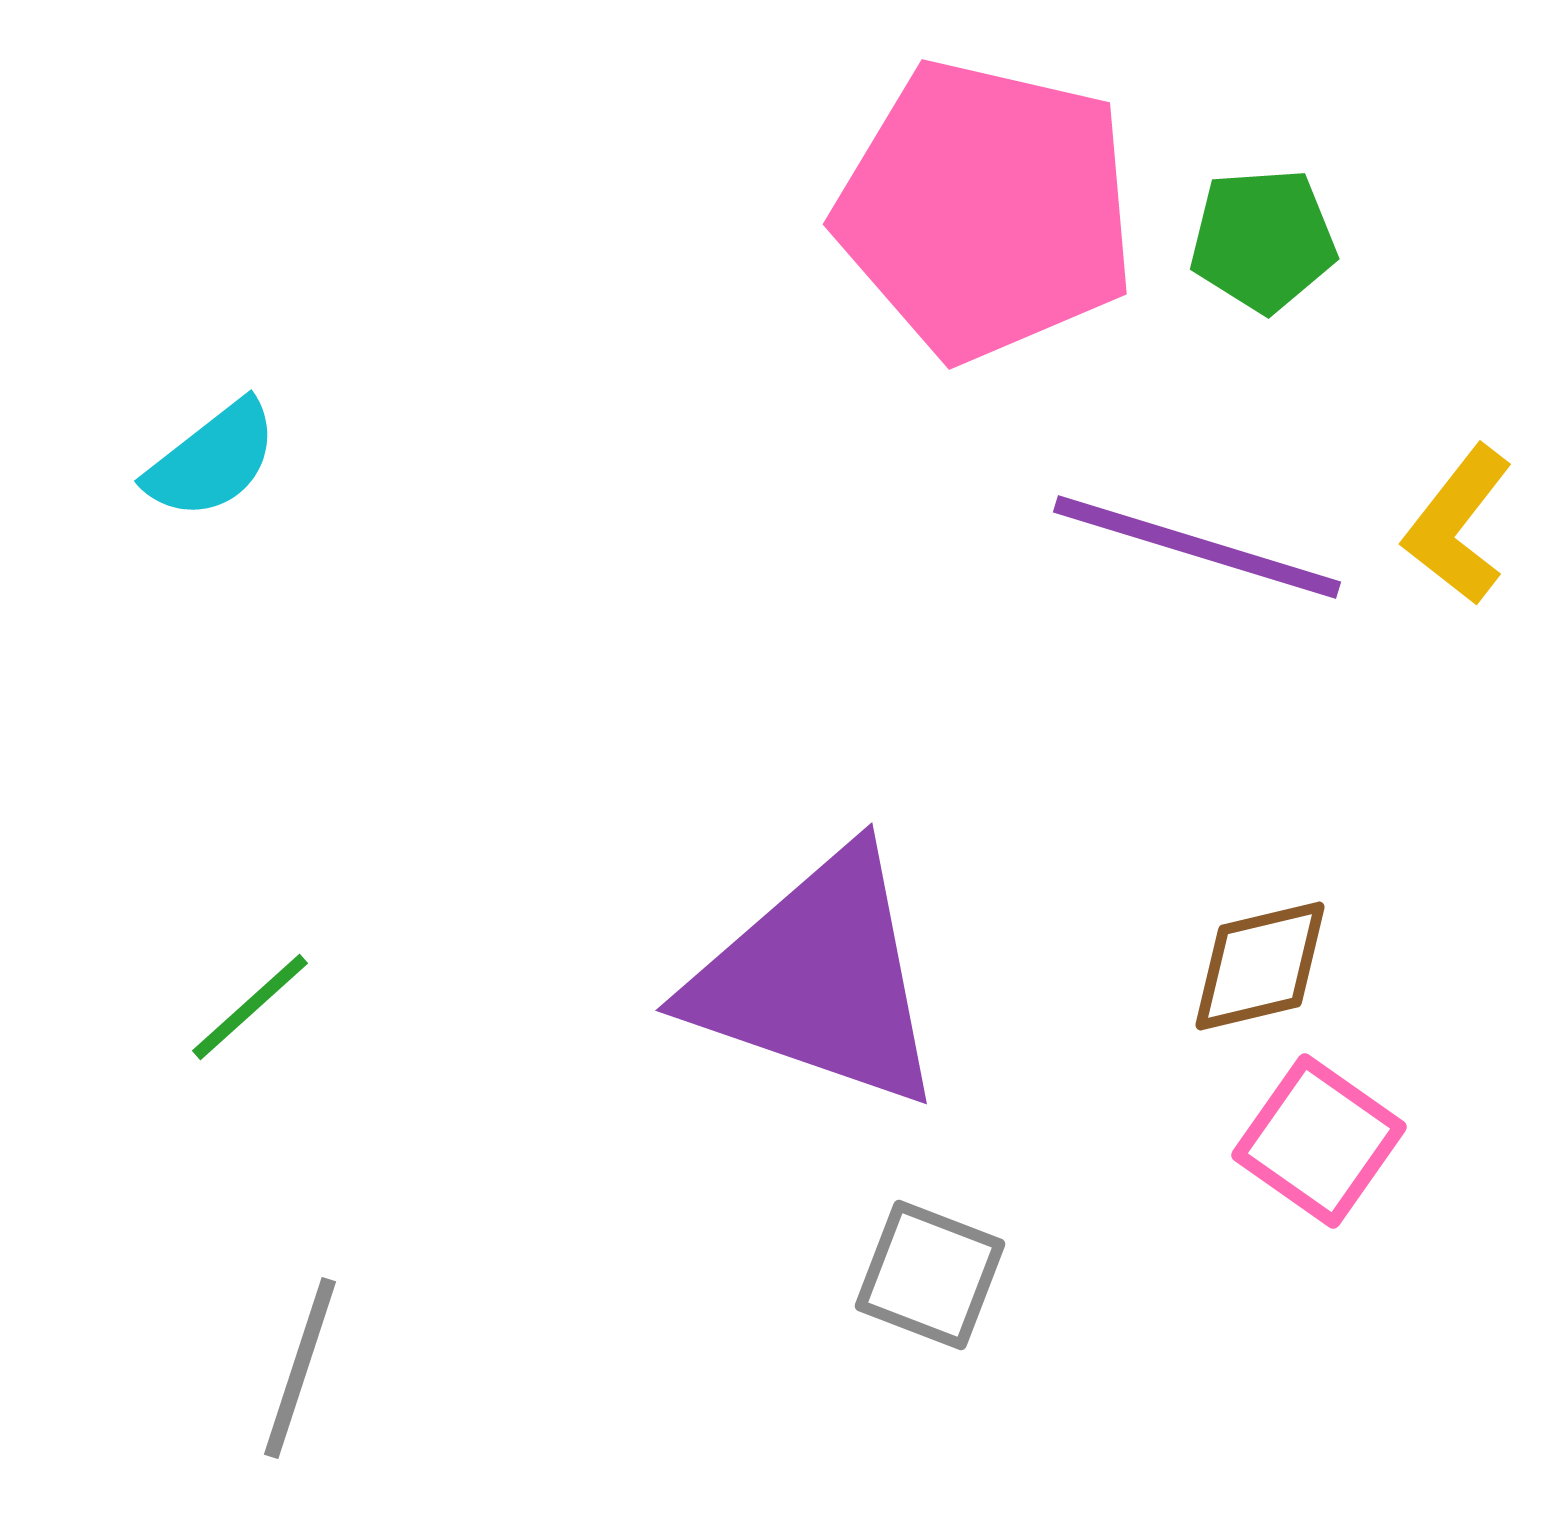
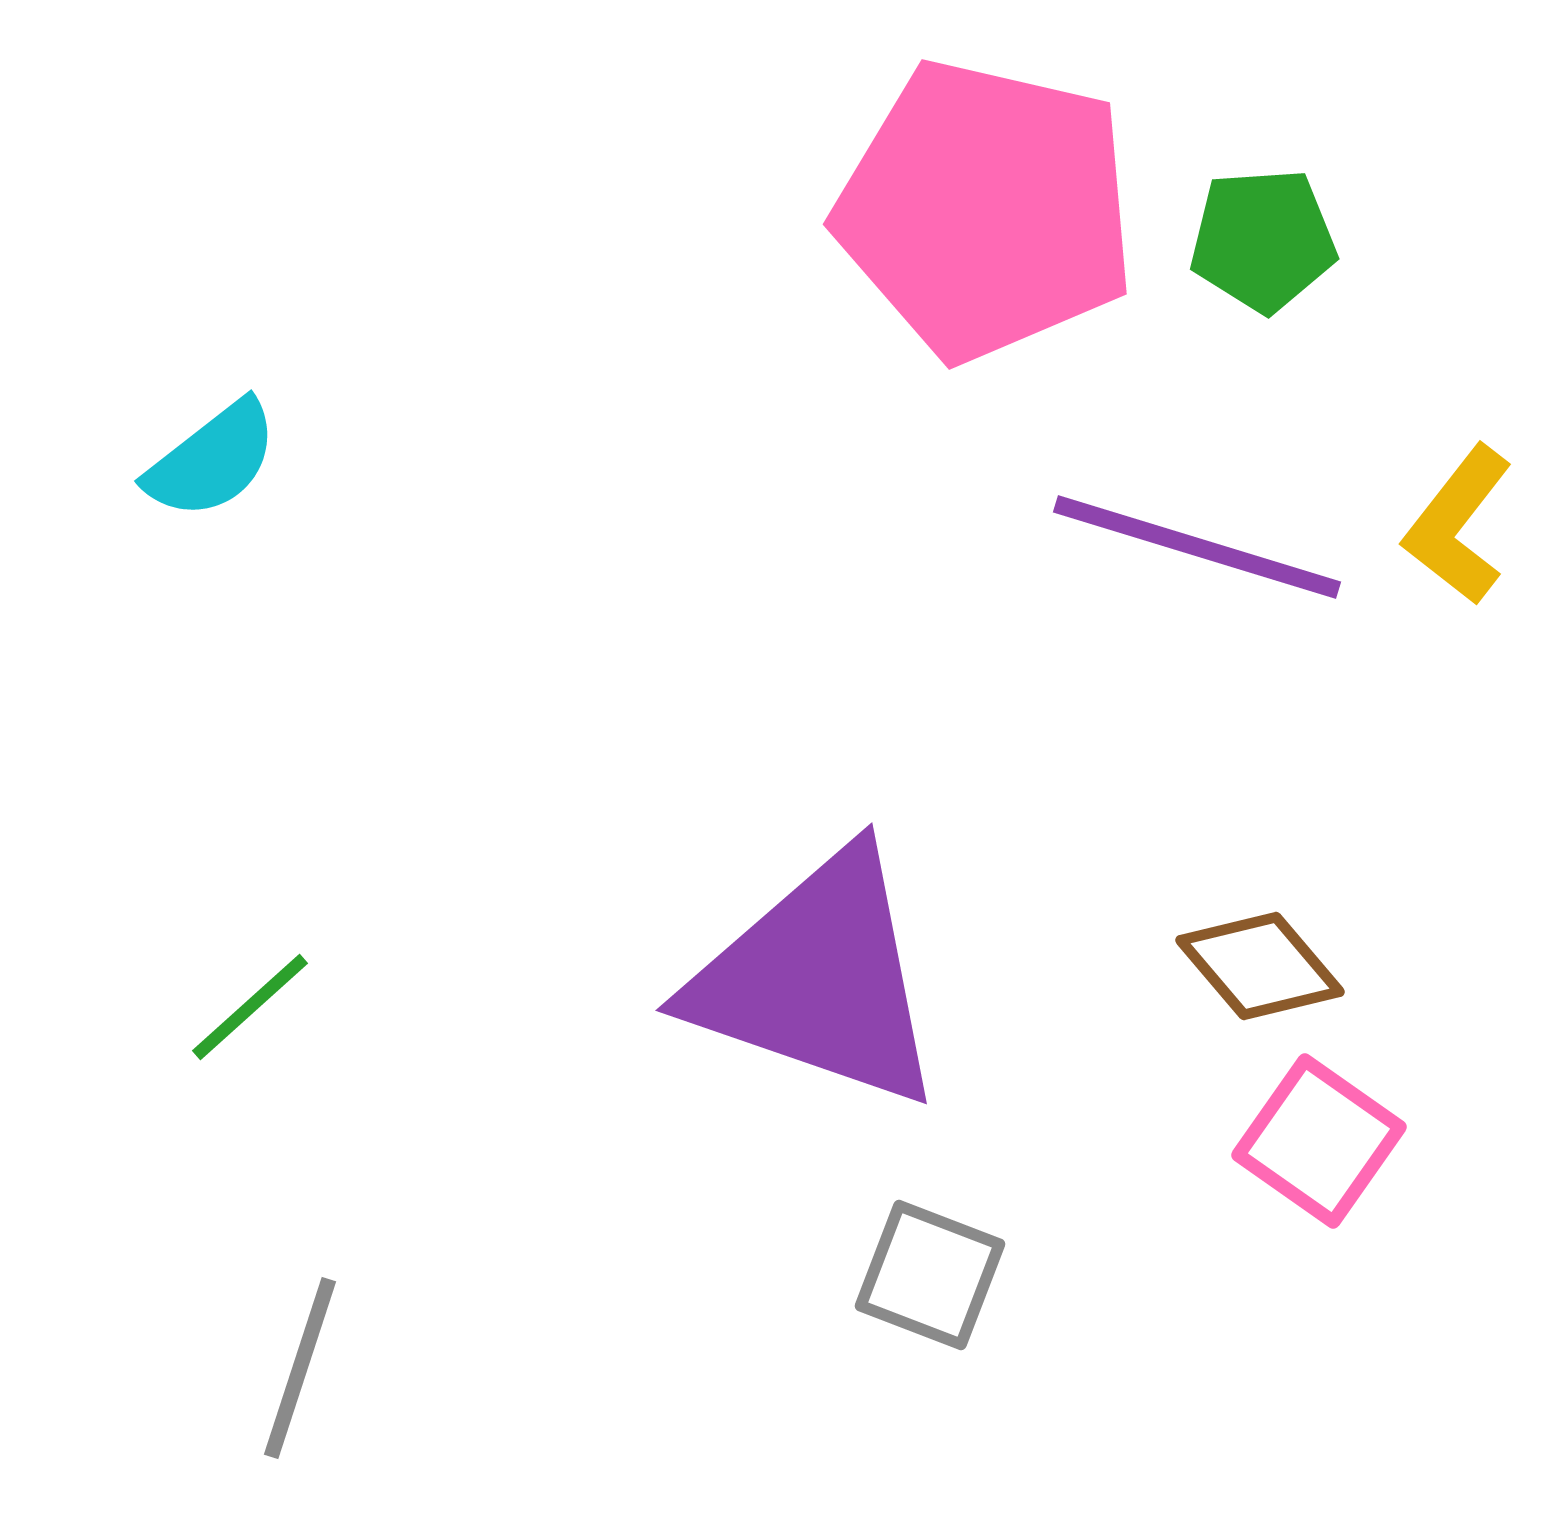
brown diamond: rotated 63 degrees clockwise
